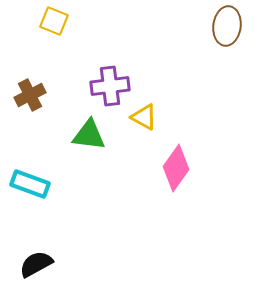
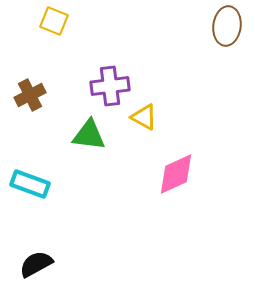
pink diamond: moved 6 px down; rotated 30 degrees clockwise
